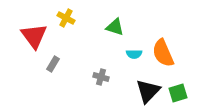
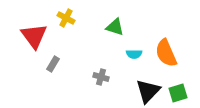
orange semicircle: moved 3 px right
